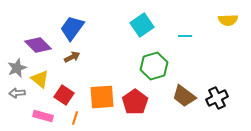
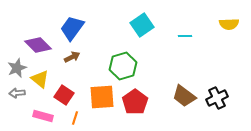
yellow semicircle: moved 1 px right, 4 px down
green hexagon: moved 31 px left
